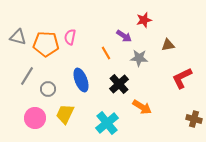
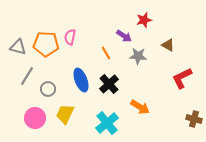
gray triangle: moved 10 px down
brown triangle: rotated 40 degrees clockwise
gray star: moved 1 px left, 2 px up
black cross: moved 10 px left
orange arrow: moved 2 px left
